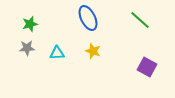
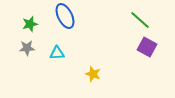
blue ellipse: moved 23 px left, 2 px up
yellow star: moved 23 px down
purple square: moved 20 px up
